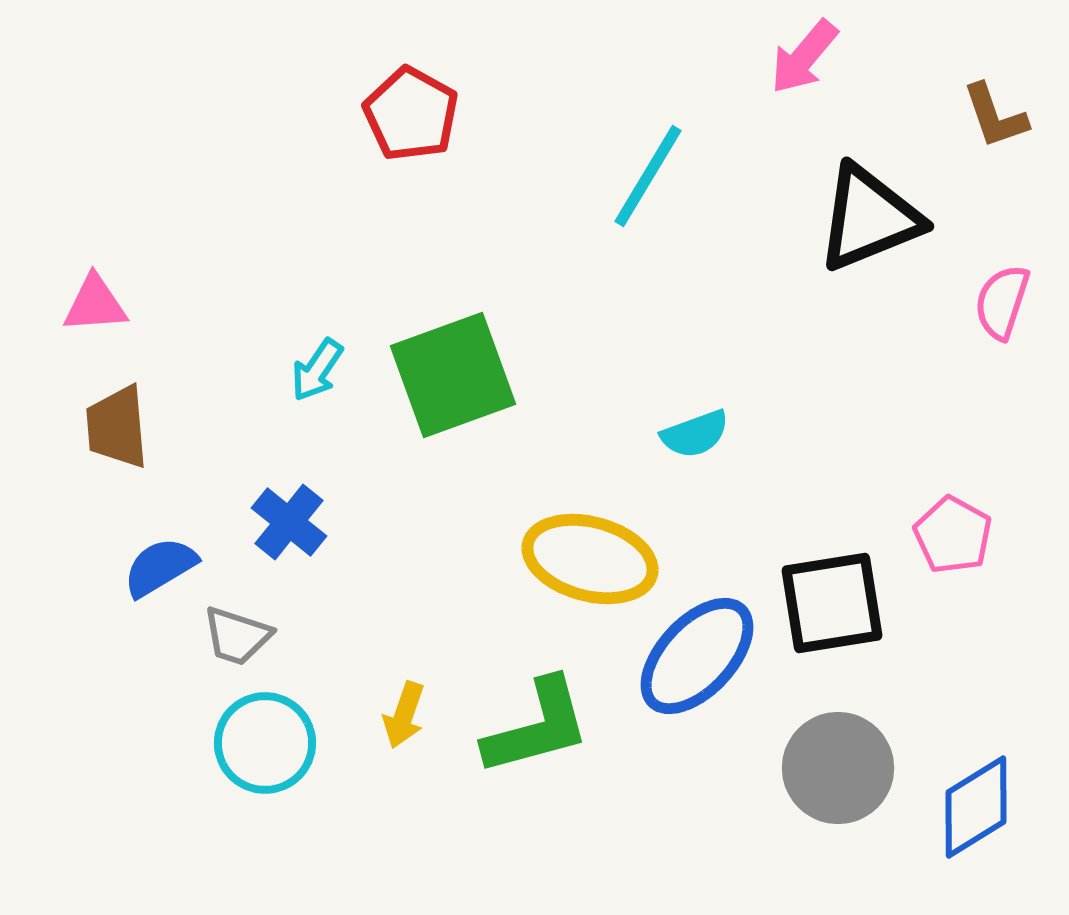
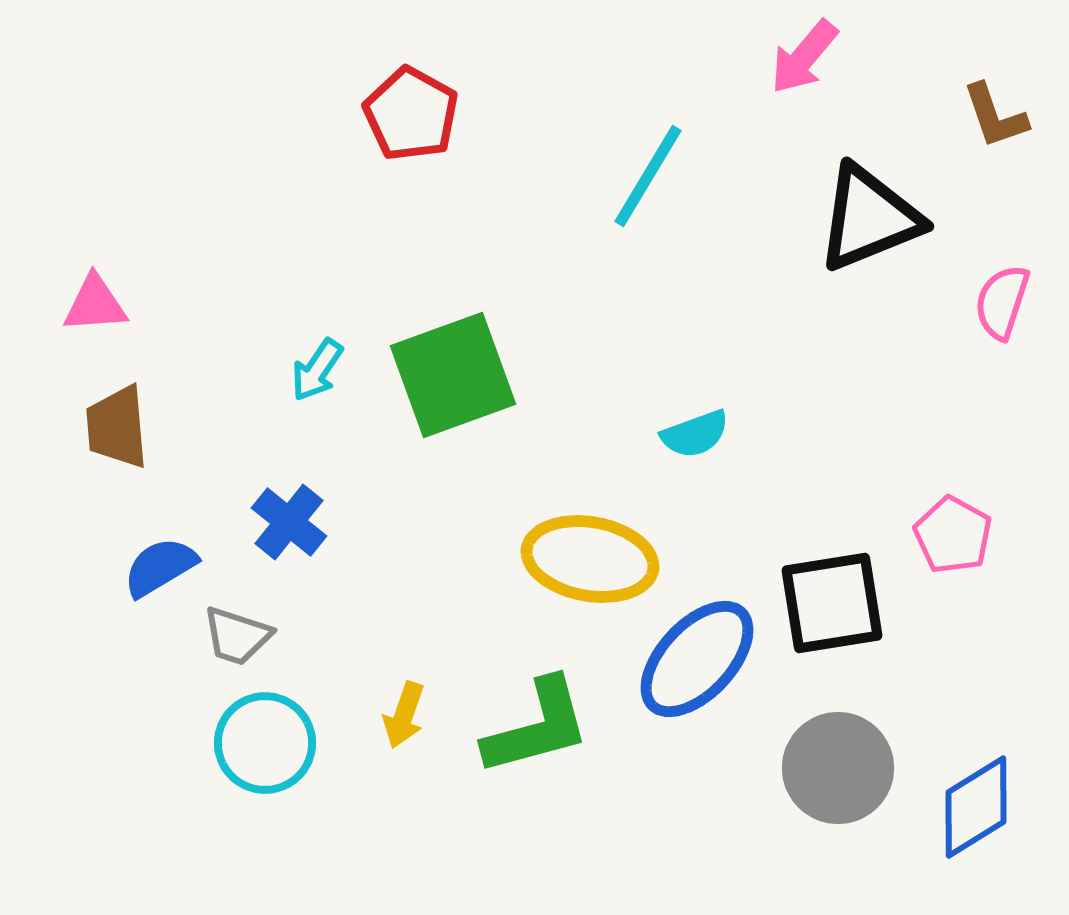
yellow ellipse: rotated 5 degrees counterclockwise
blue ellipse: moved 3 px down
